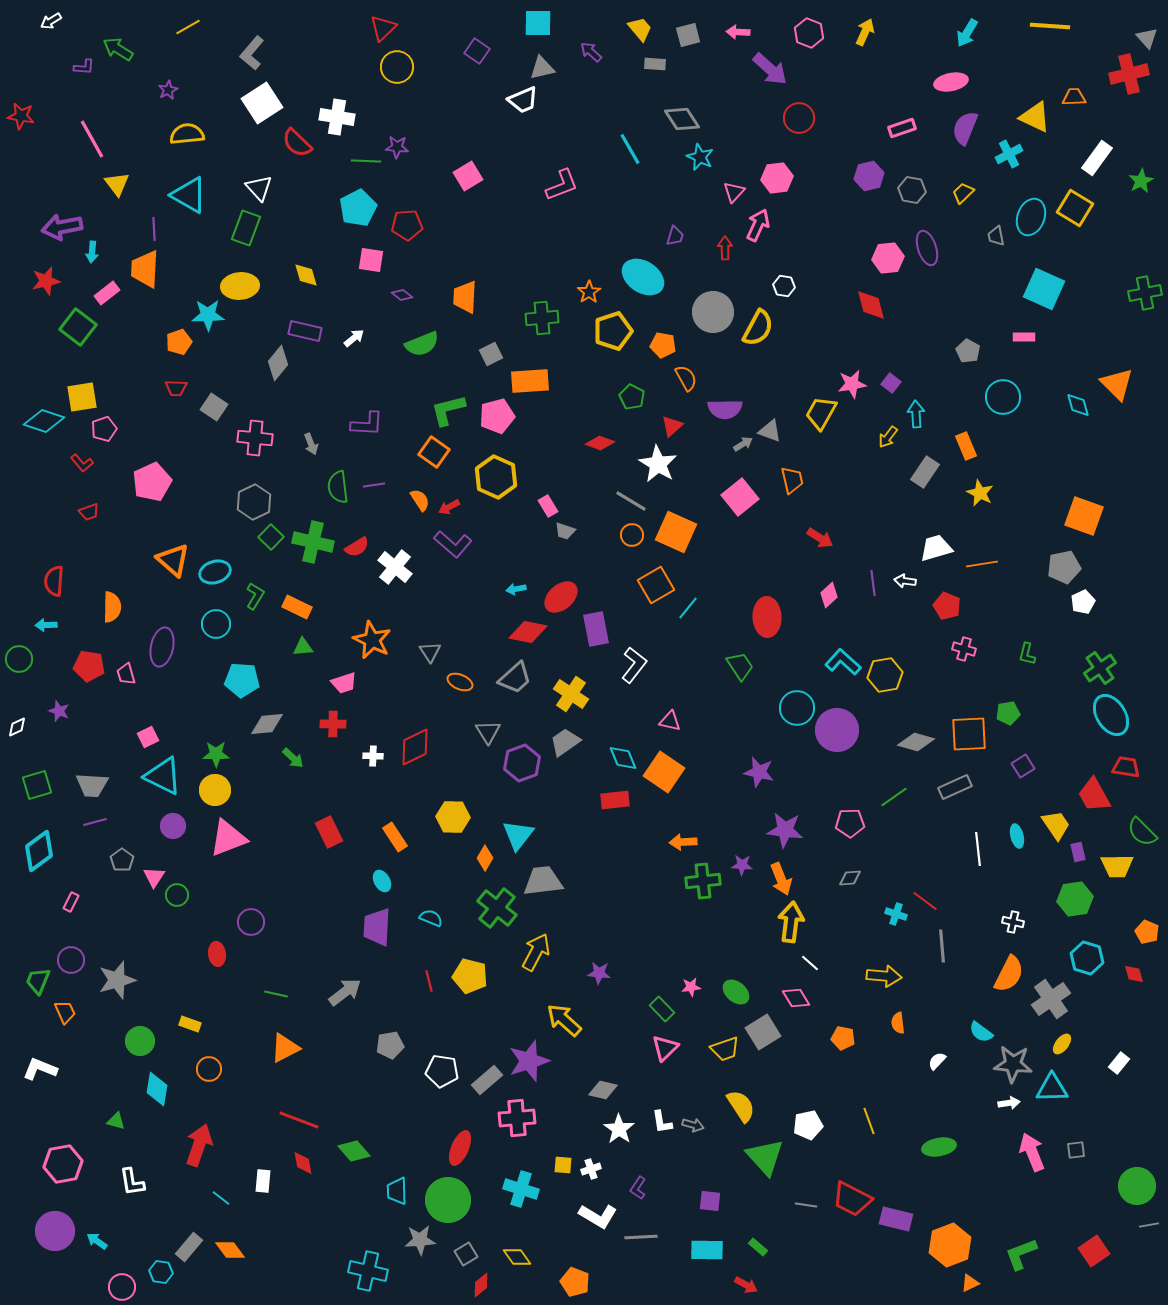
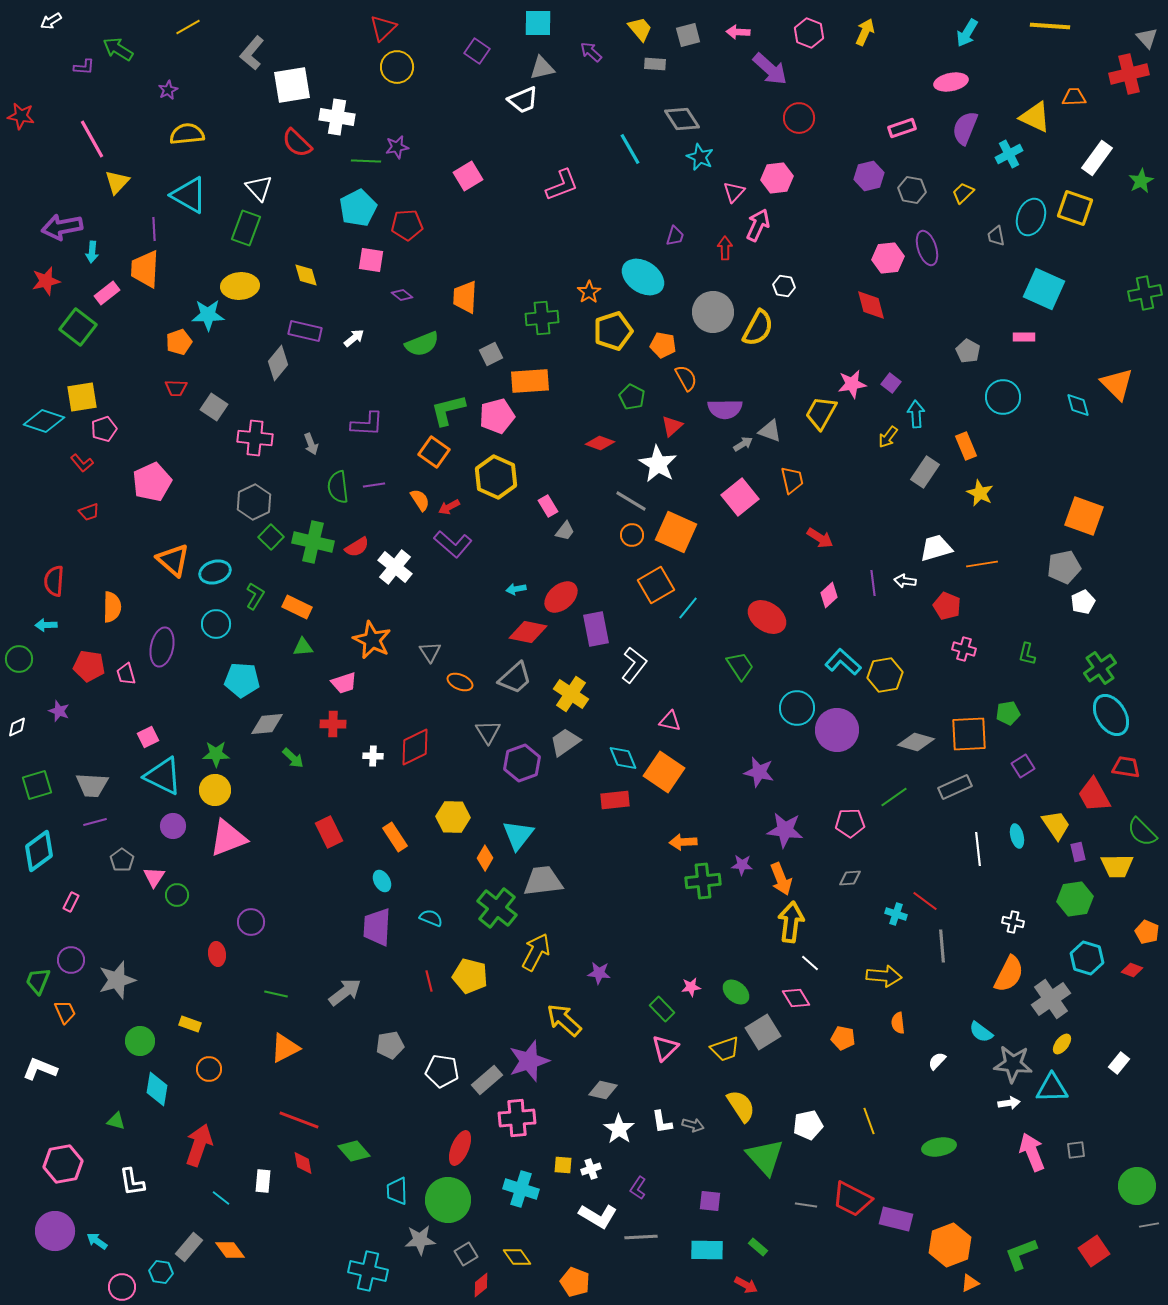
white square at (262, 103): moved 30 px right, 18 px up; rotated 24 degrees clockwise
purple star at (397, 147): rotated 15 degrees counterclockwise
yellow triangle at (117, 184): moved 2 px up; rotated 20 degrees clockwise
yellow square at (1075, 208): rotated 12 degrees counterclockwise
gray trapezoid at (565, 531): rotated 70 degrees counterclockwise
red ellipse at (767, 617): rotated 54 degrees counterclockwise
red diamond at (1134, 974): moved 2 px left, 4 px up; rotated 55 degrees counterclockwise
